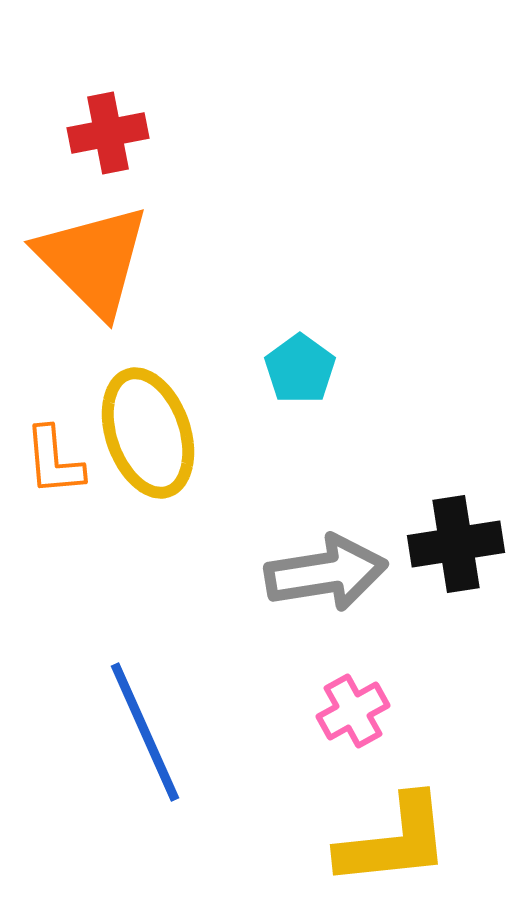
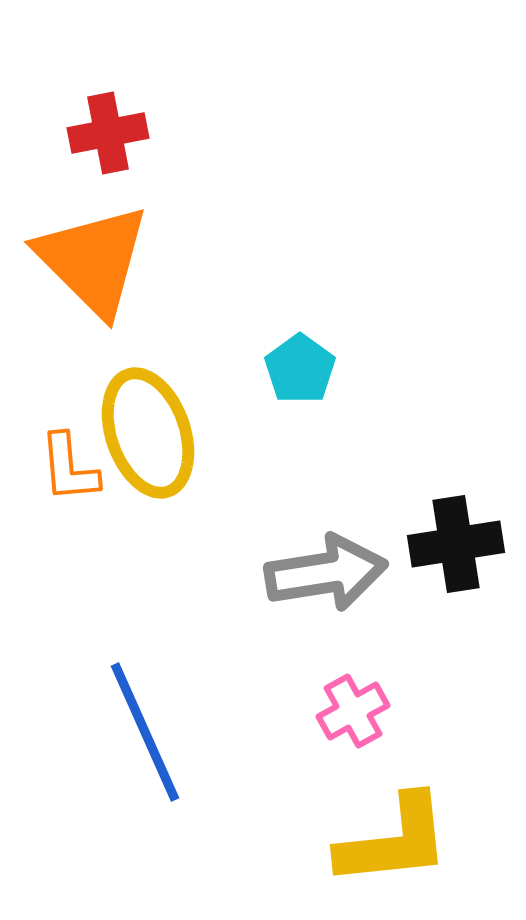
orange L-shape: moved 15 px right, 7 px down
